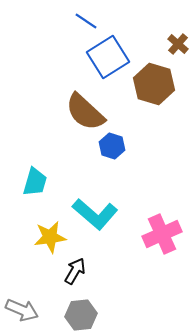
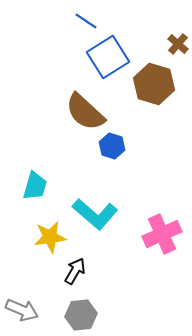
cyan trapezoid: moved 4 px down
